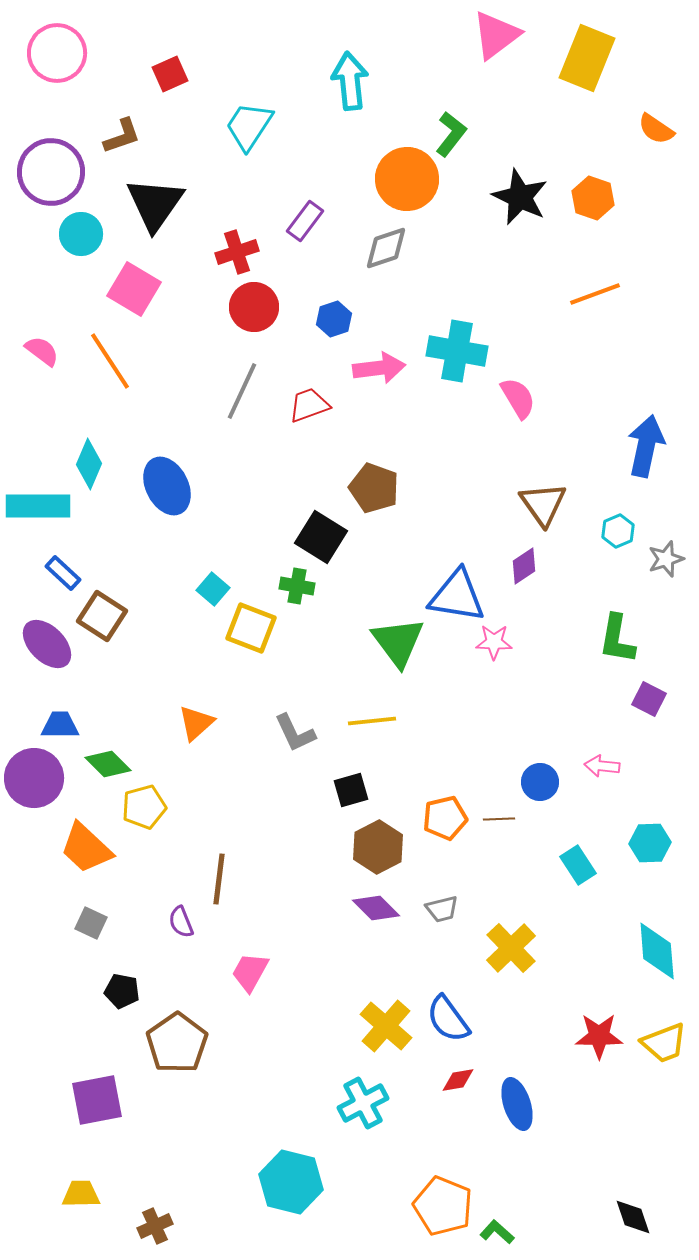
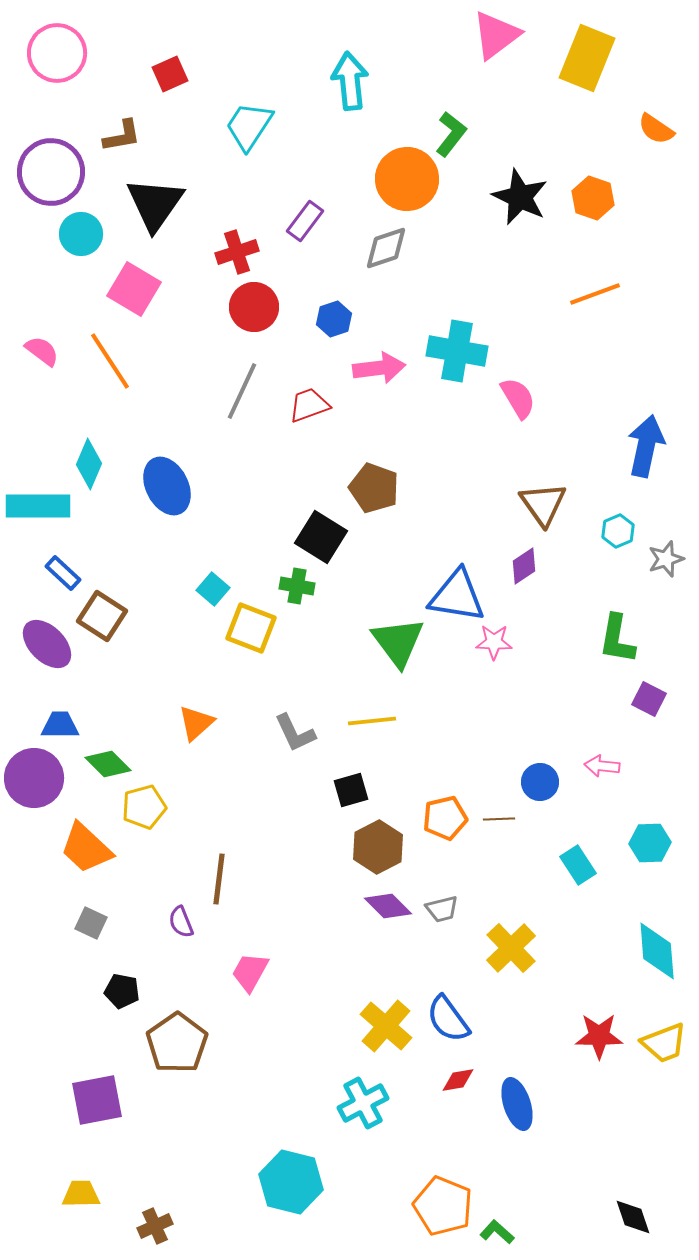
brown L-shape at (122, 136): rotated 9 degrees clockwise
purple diamond at (376, 908): moved 12 px right, 2 px up
